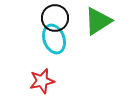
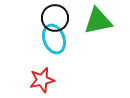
green triangle: rotated 20 degrees clockwise
red star: moved 1 px up
